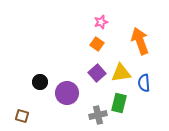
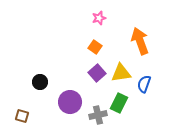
pink star: moved 2 px left, 4 px up
orange square: moved 2 px left, 3 px down
blue semicircle: moved 1 px down; rotated 24 degrees clockwise
purple circle: moved 3 px right, 9 px down
green rectangle: rotated 12 degrees clockwise
